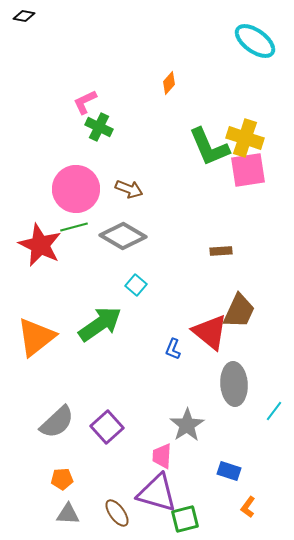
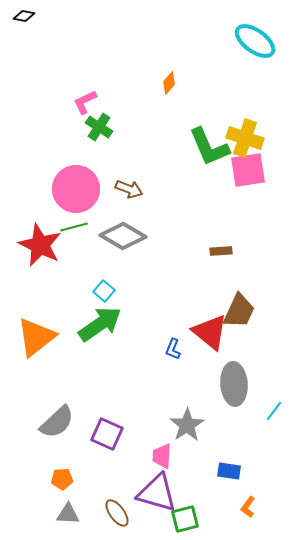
green cross: rotated 8 degrees clockwise
cyan square: moved 32 px left, 6 px down
purple square: moved 7 px down; rotated 24 degrees counterclockwise
blue rectangle: rotated 10 degrees counterclockwise
